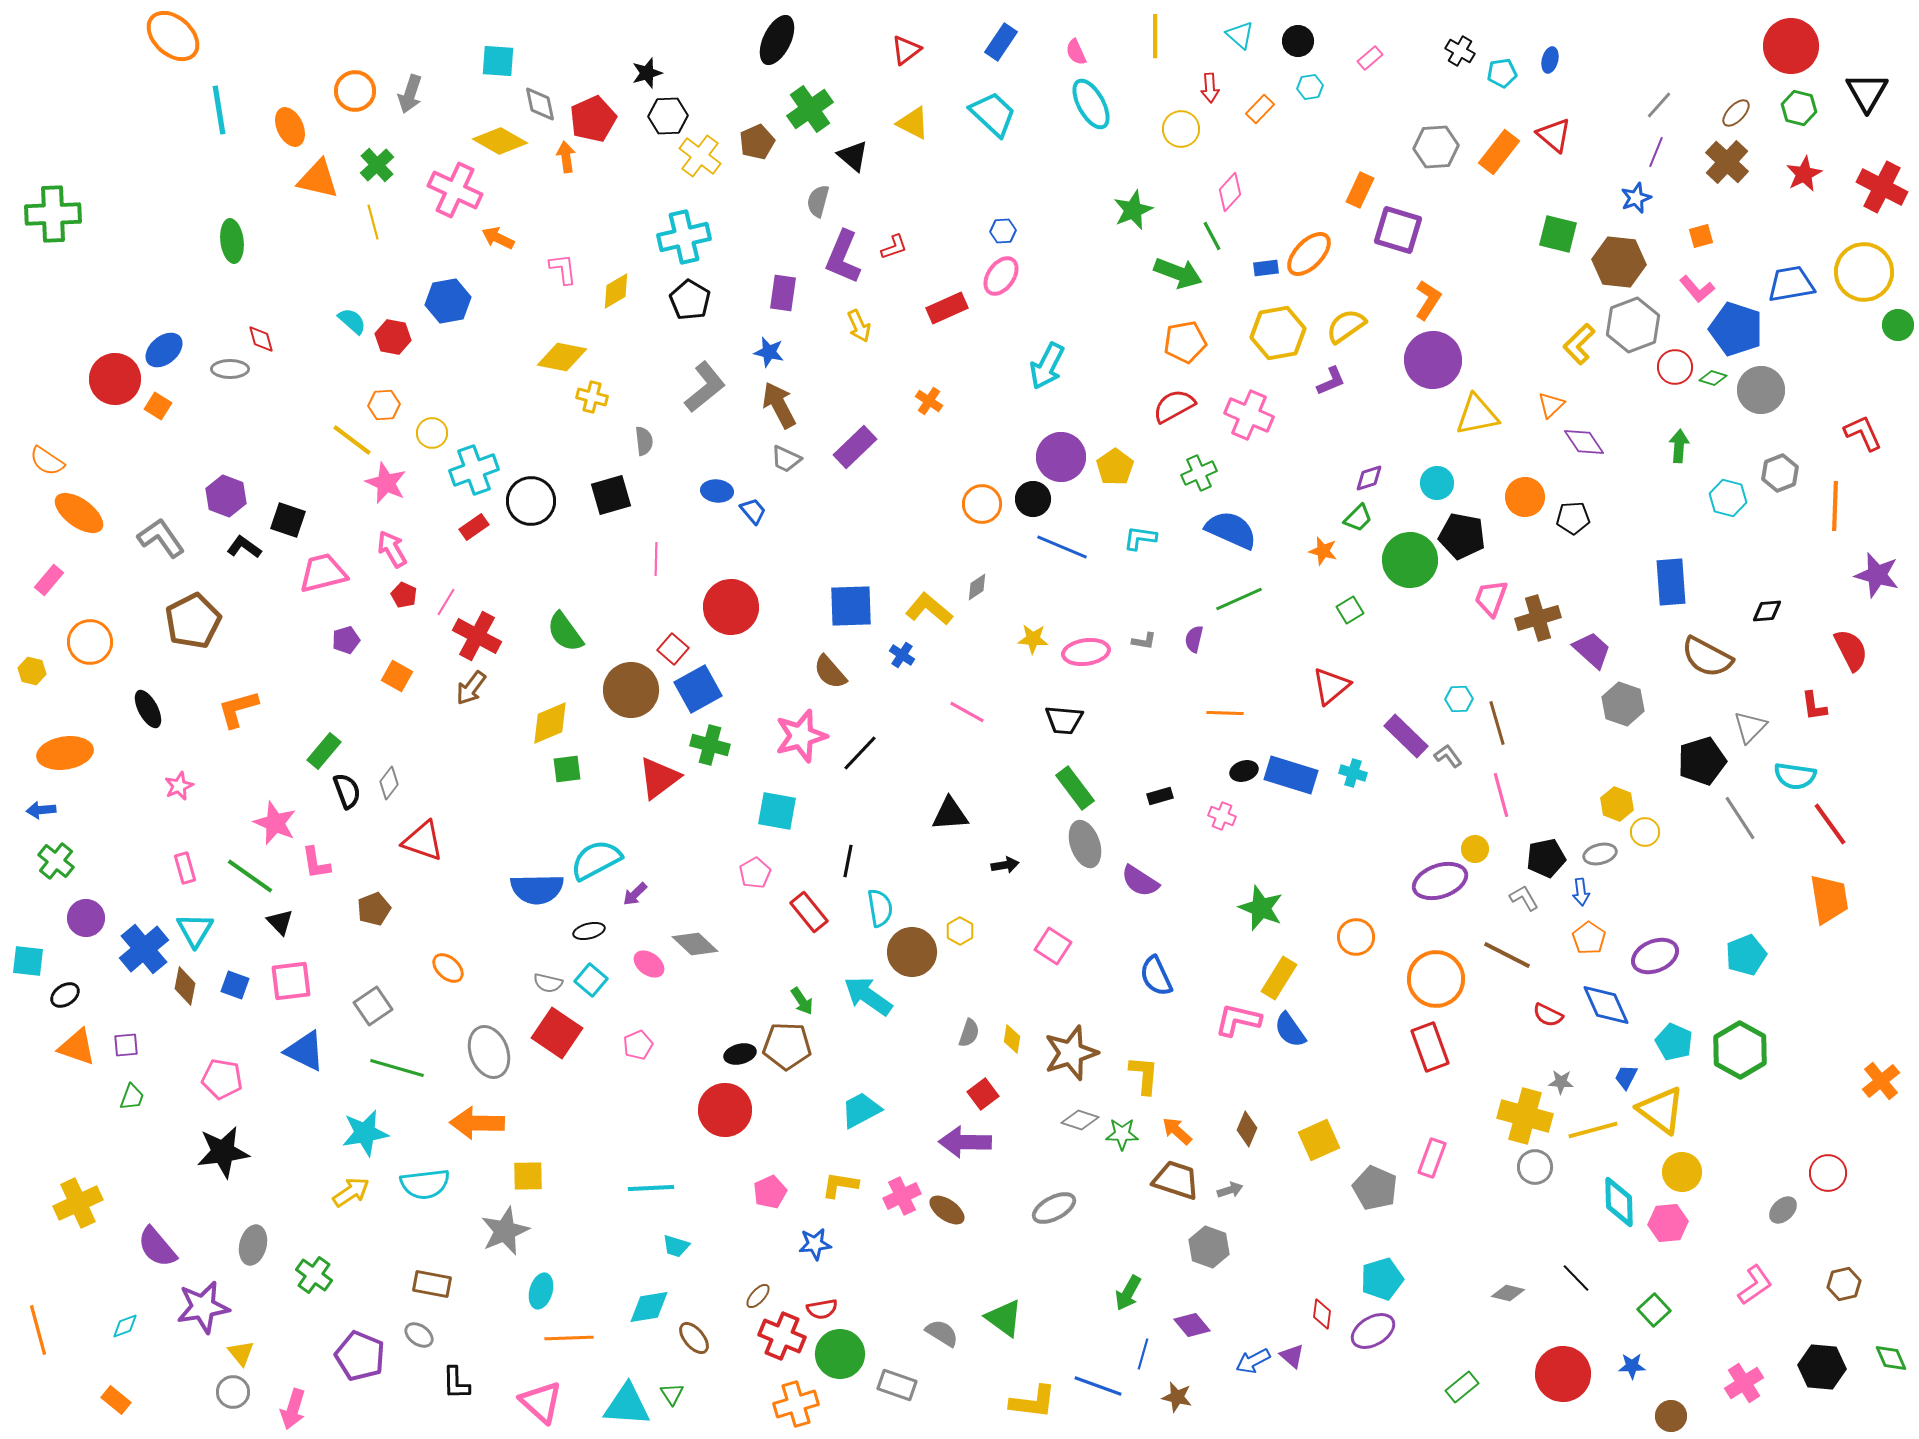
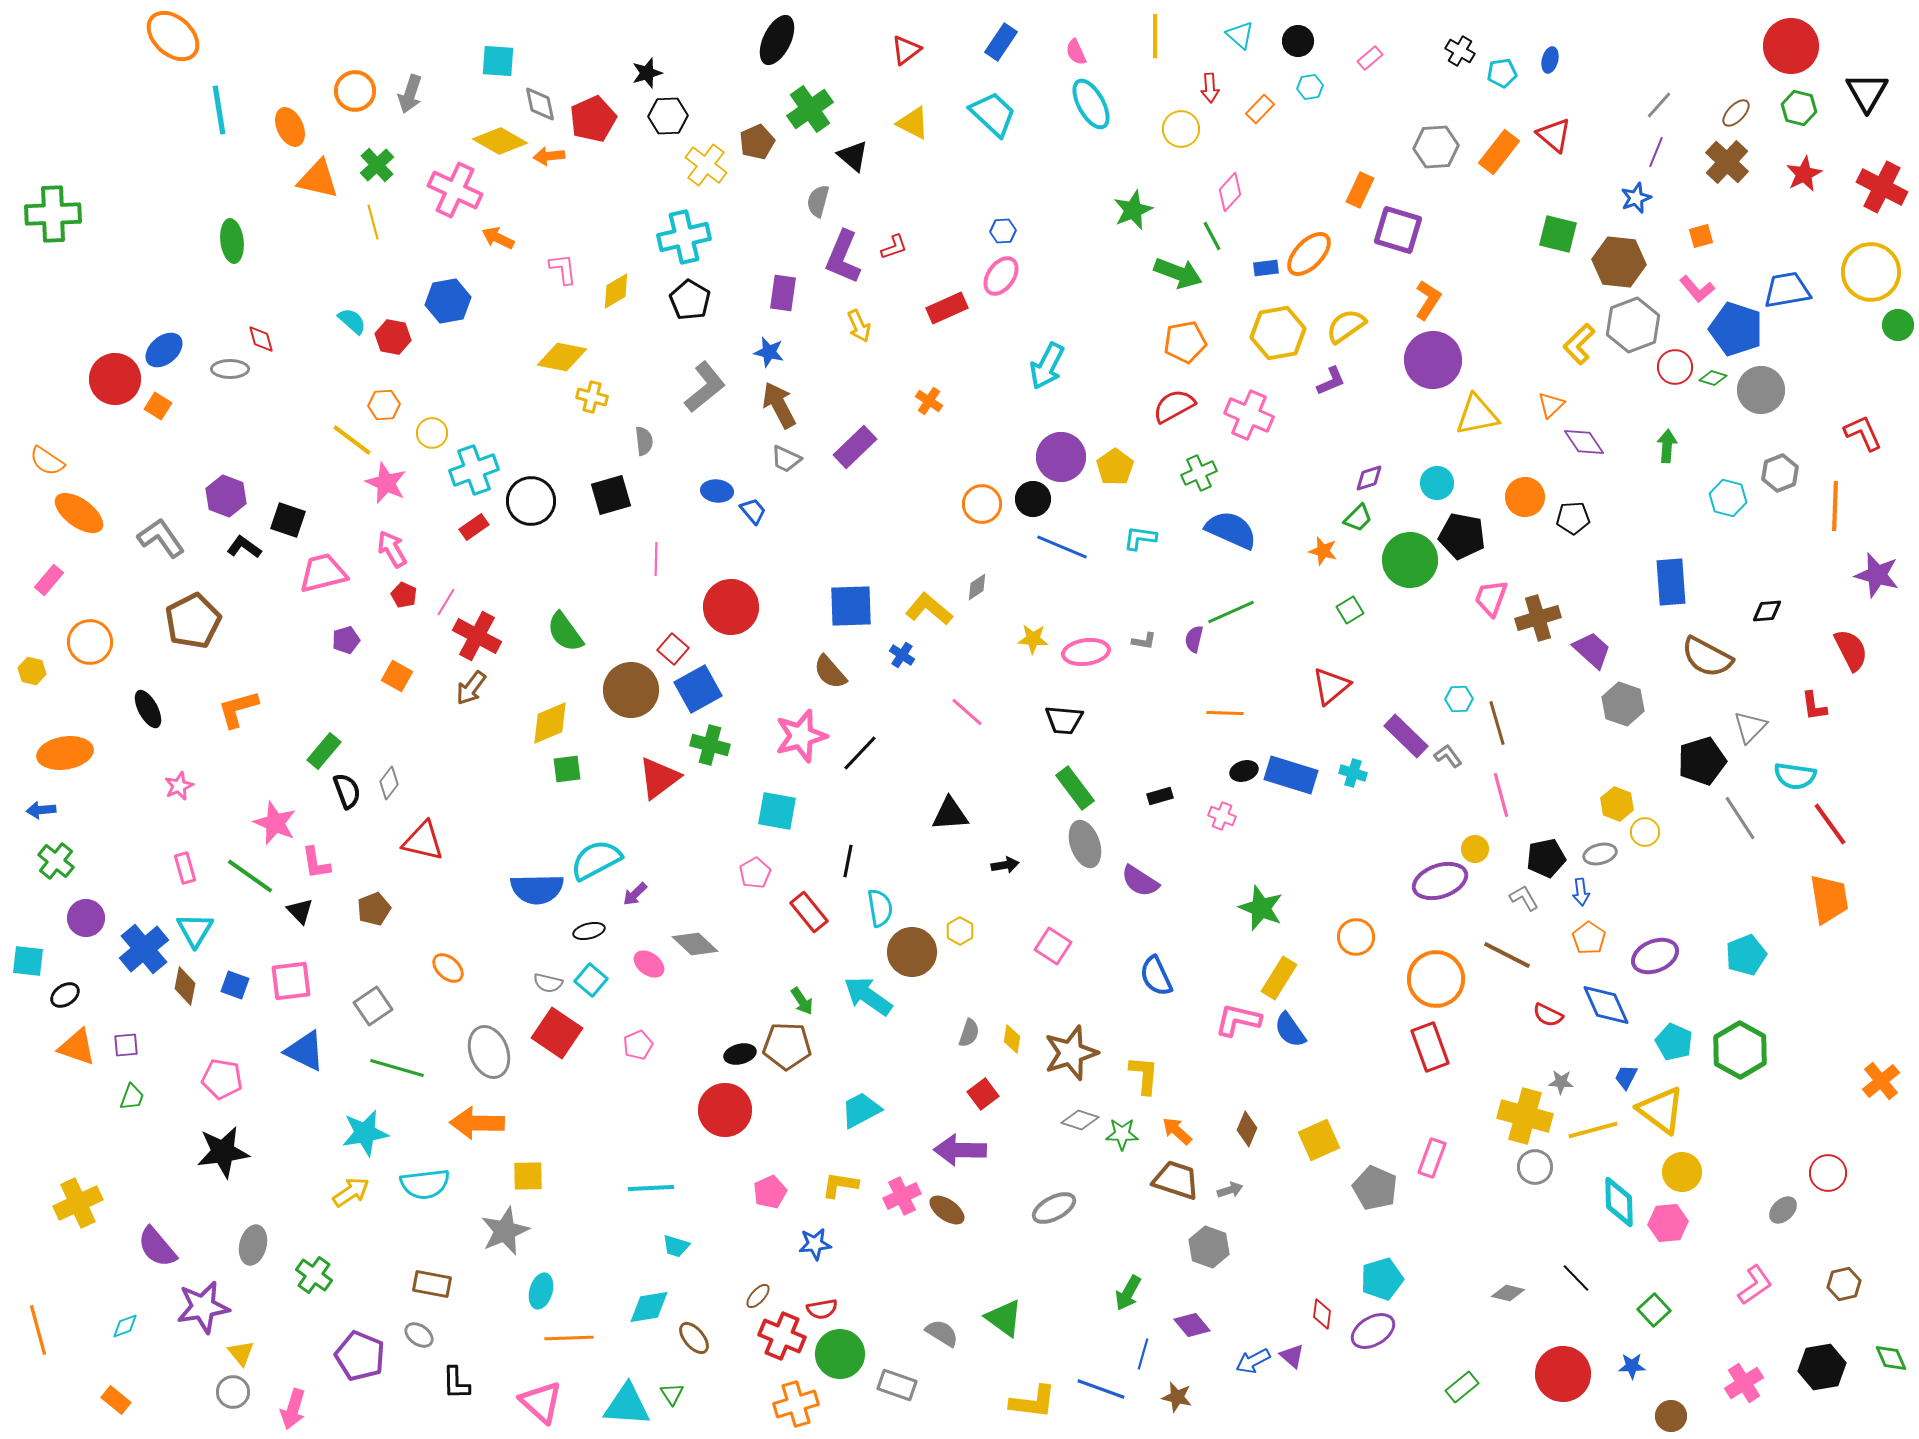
yellow cross at (700, 156): moved 6 px right, 9 px down
orange arrow at (566, 157): moved 17 px left, 1 px up; rotated 88 degrees counterclockwise
yellow circle at (1864, 272): moved 7 px right
blue trapezoid at (1791, 284): moved 4 px left, 6 px down
green arrow at (1679, 446): moved 12 px left
green line at (1239, 599): moved 8 px left, 13 px down
pink line at (967, 712): rotated 12 degrees clockwise
red triangle at (423, 841): rotated 6 degrees counterclockwise
black triangle at (280, 922): moved 20 px right, 11 px up
purple arrow at (965, 1142): moved 5 px left, 8 px down
black hexagon at (1822, 1367): rotated 15 degrees counterclockwise
blue line at (1098, 1386): moved 3 px right, 3 px down
